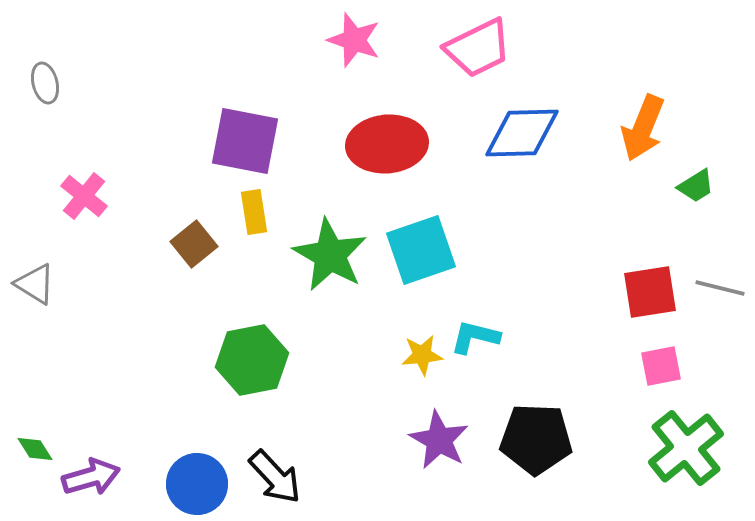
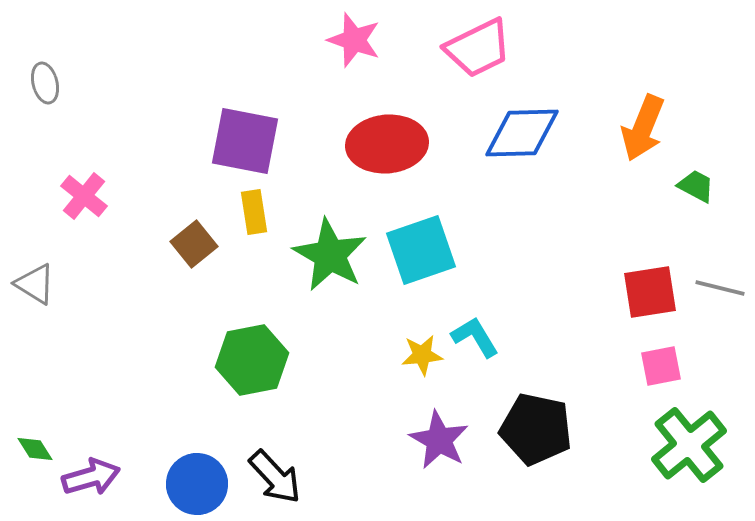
green trapezoid: rotated 120 degrees counterclockwise
cyan L-shape: rotated 45 degrees clockwise
black pentagon: moved 10 px up; rotated 10 degrees clockwise
green cross: moved 3 px right, 3 px up
